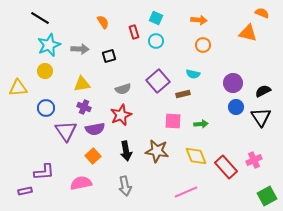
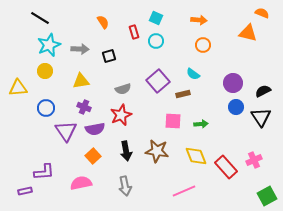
cyan semicircle at (193, 74): rotated 24 degrees clockwise
yellow triangle at (82, 84): moved 1 px left, 3 px up
pink line at (186, 192): moved 2 px left, 1 px up
